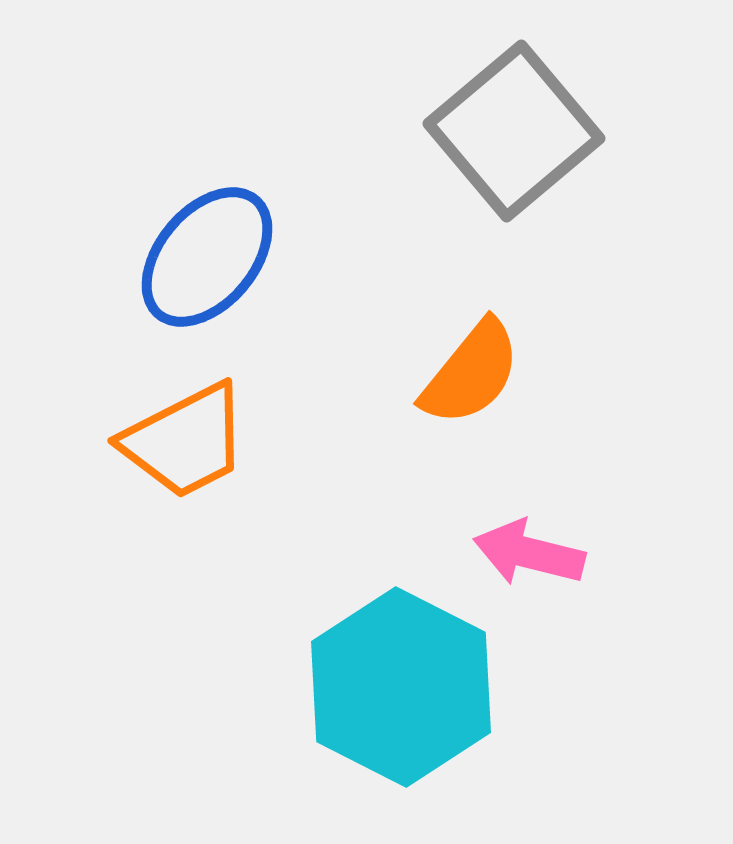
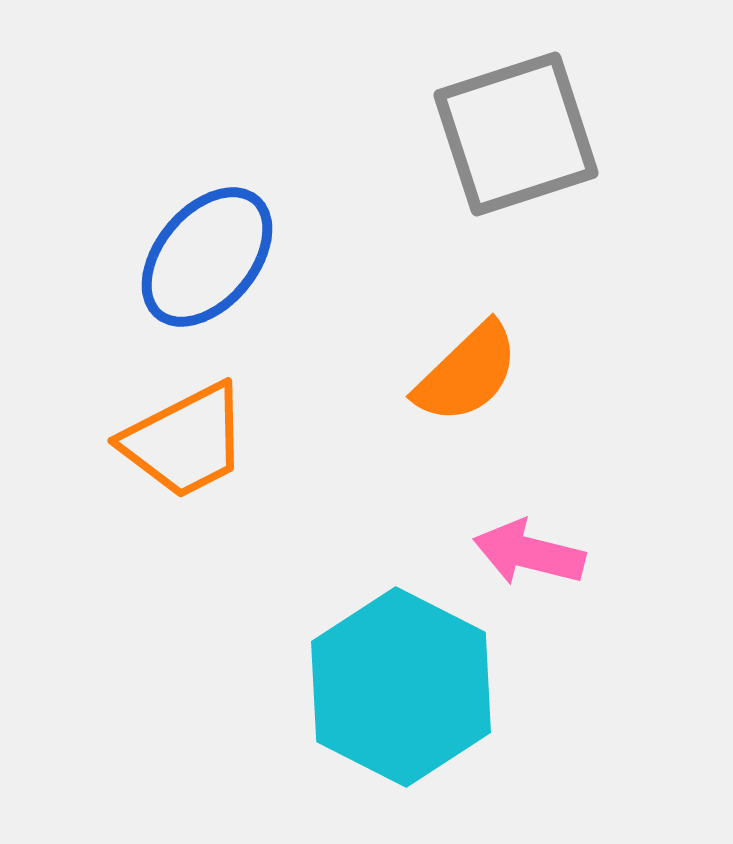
gray square: moved 2 px right, 3 px down; rotated 22 degrees clockwise
orange semicircle: moved 4 px left; rotated 7 degrees clockwise
